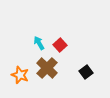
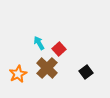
red square: moved 1 px left, 4 px down
orange star: moved 2 px left, 1 px up; rotated 24 degrees clockwise
